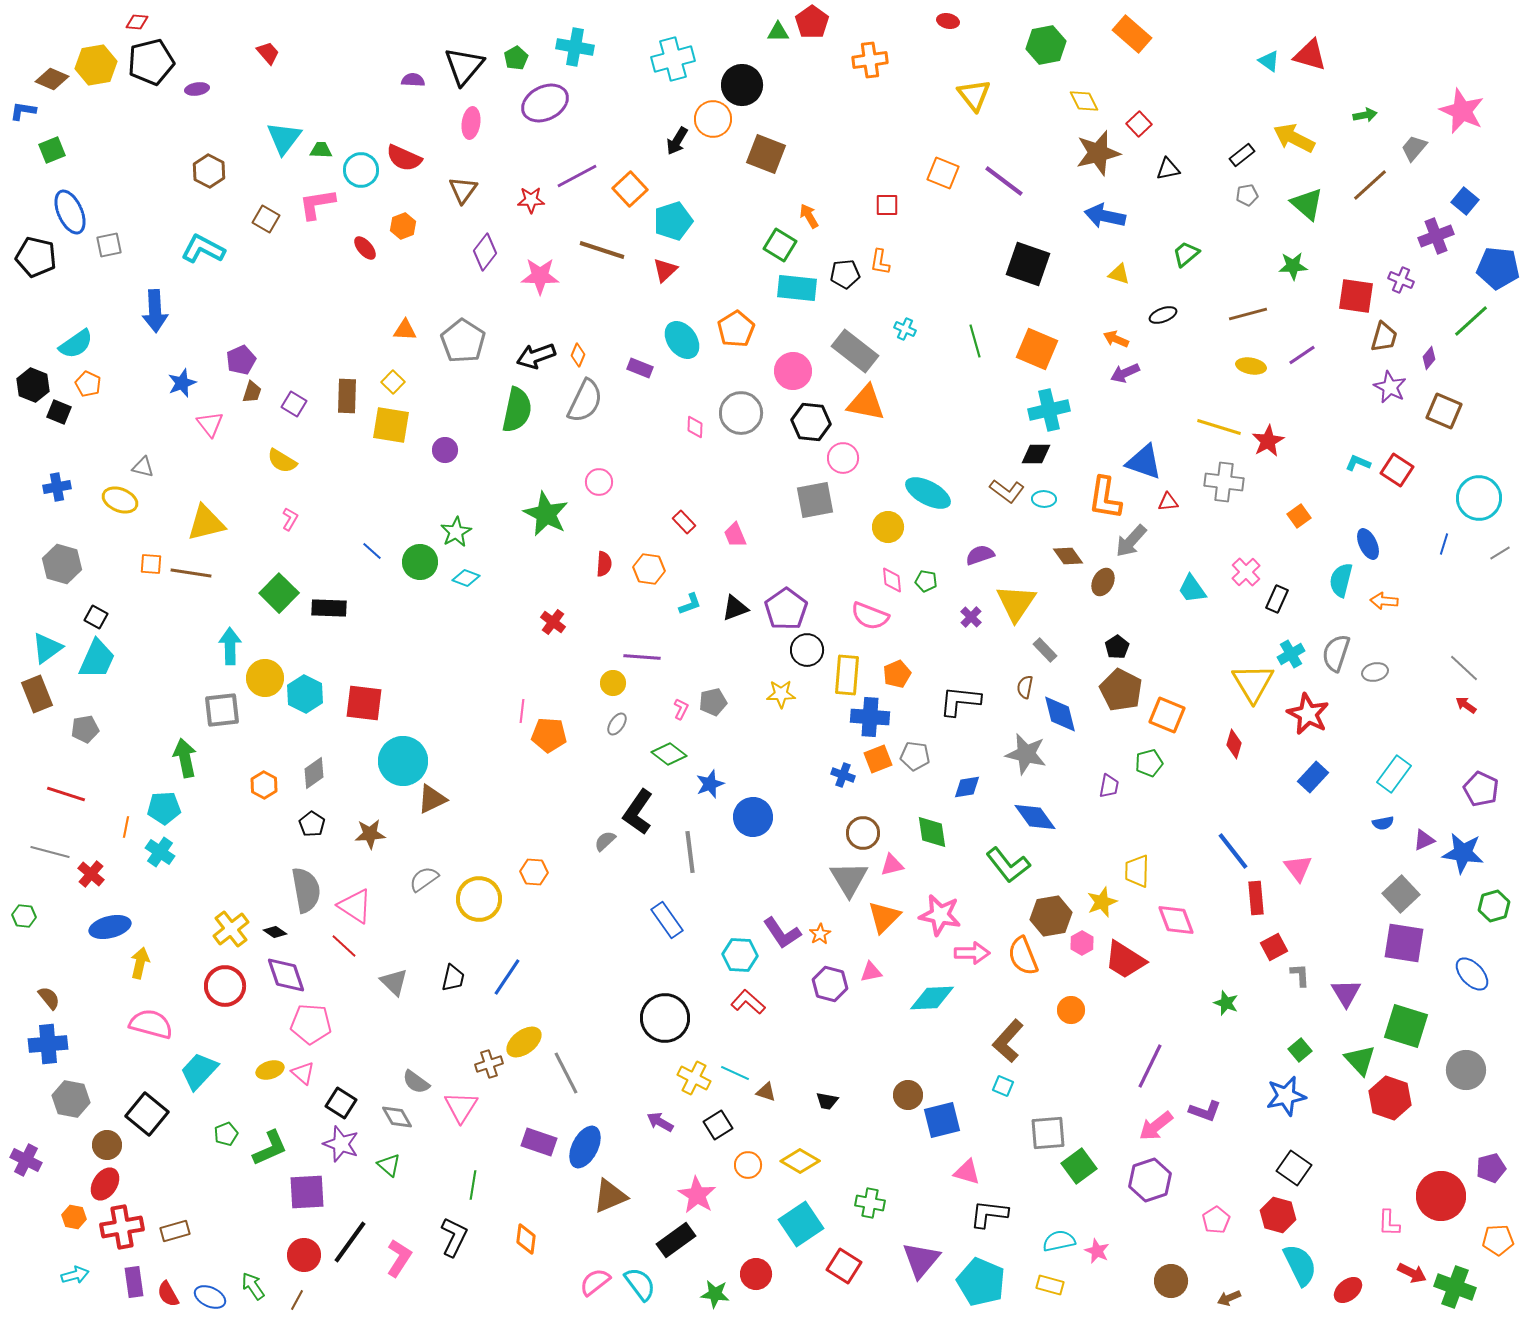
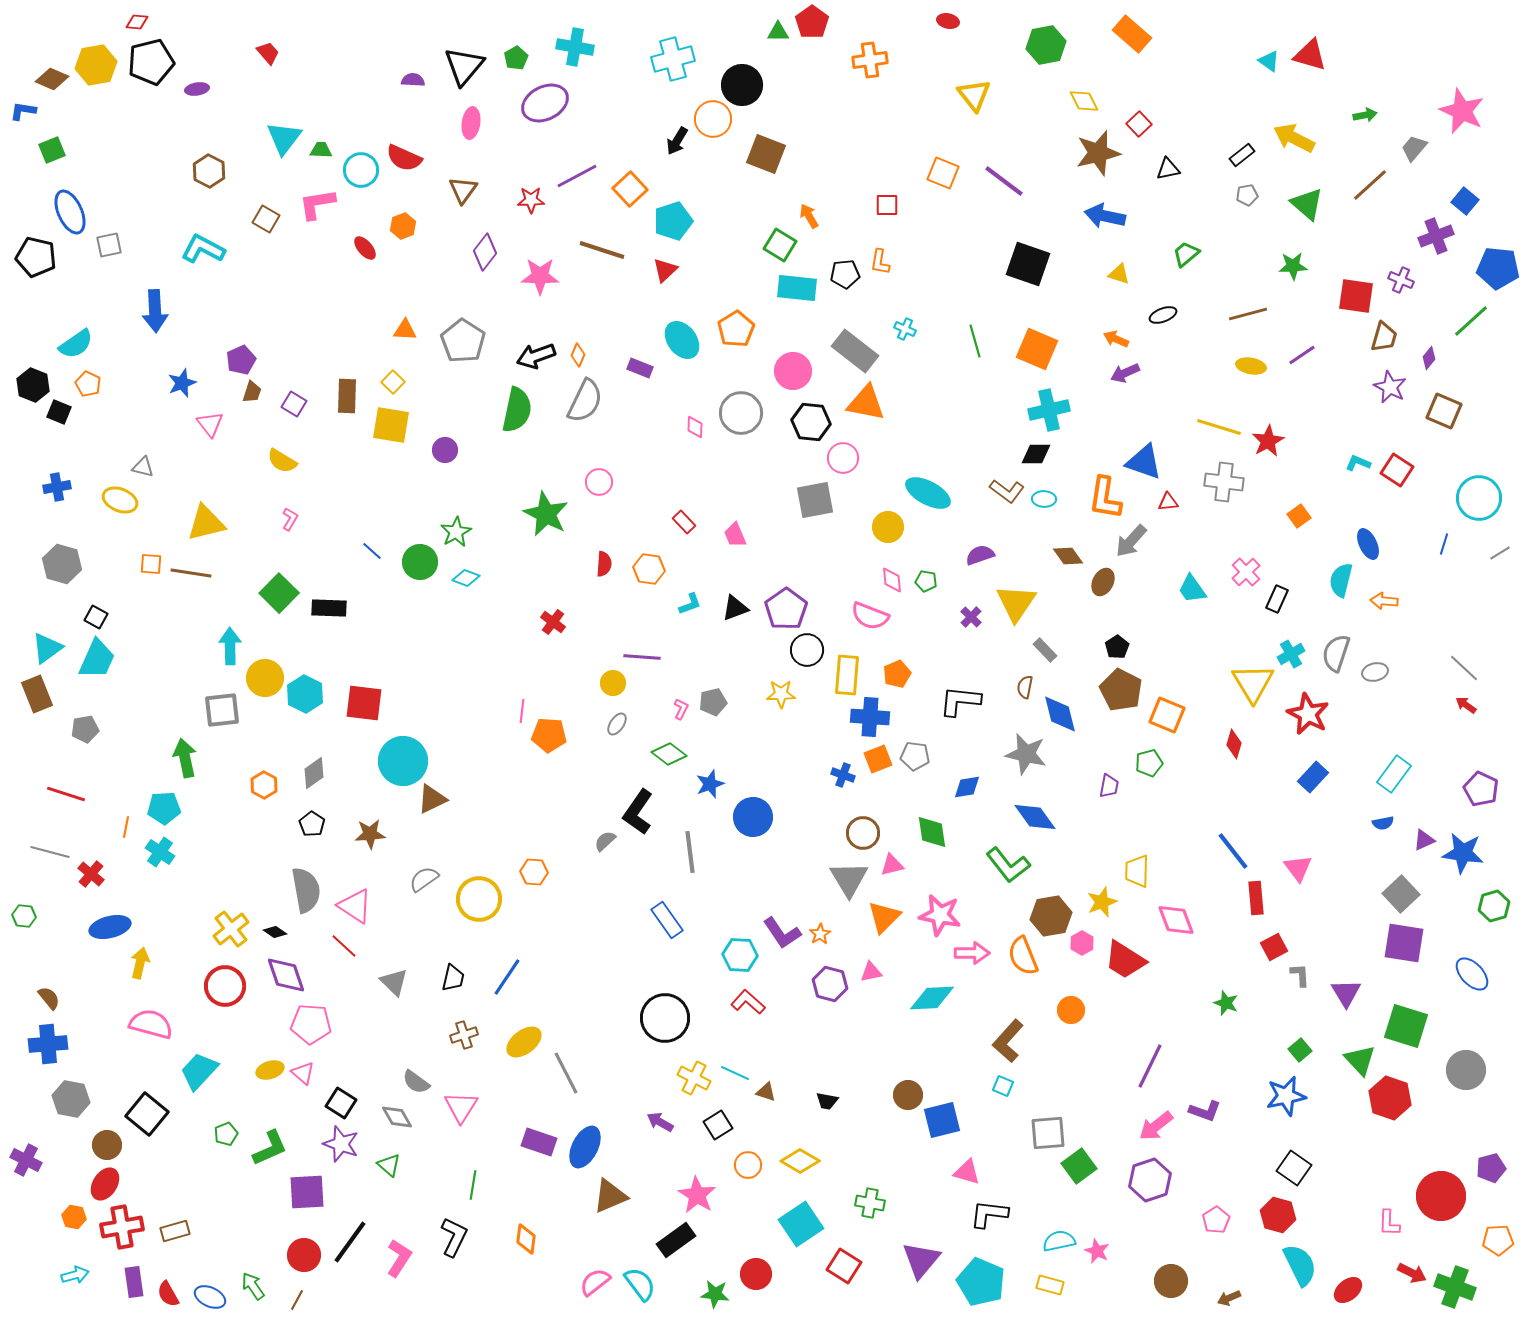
brown cross at (489, 1064): moved 25 px left, 29 px up
